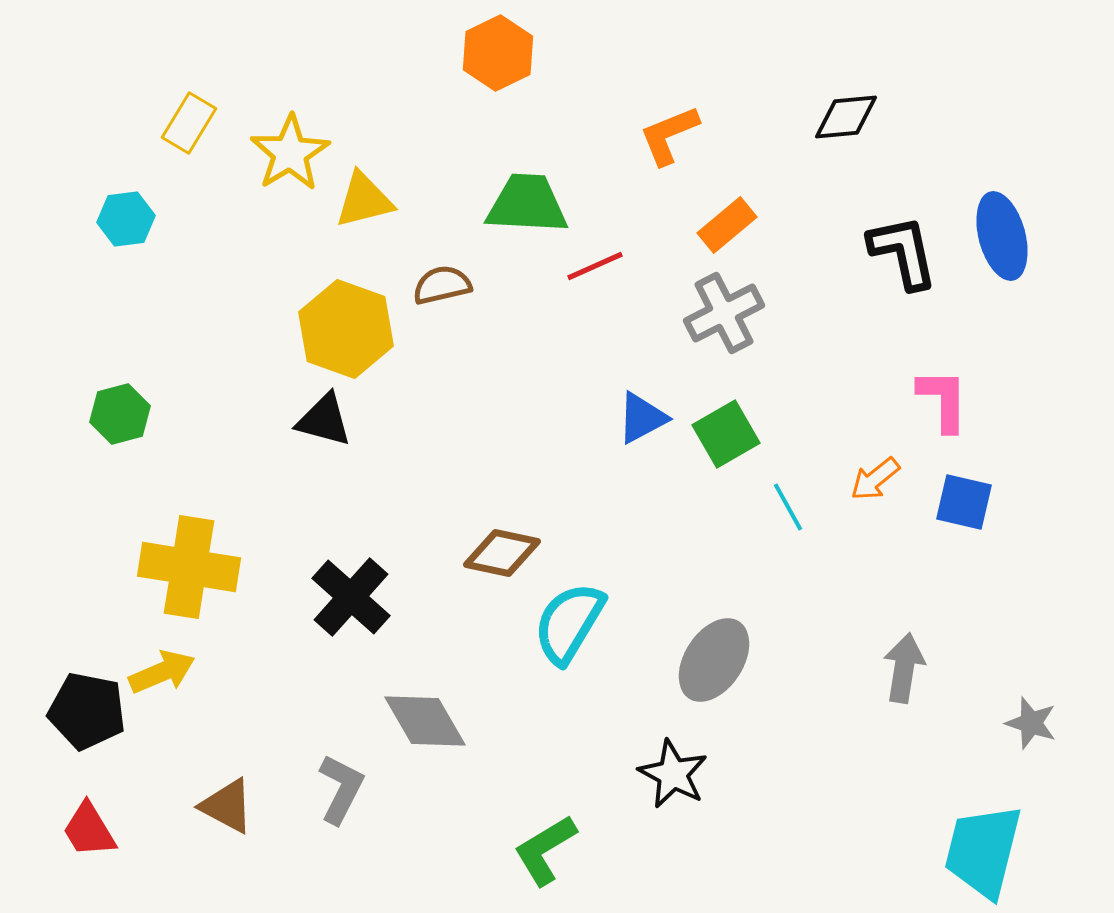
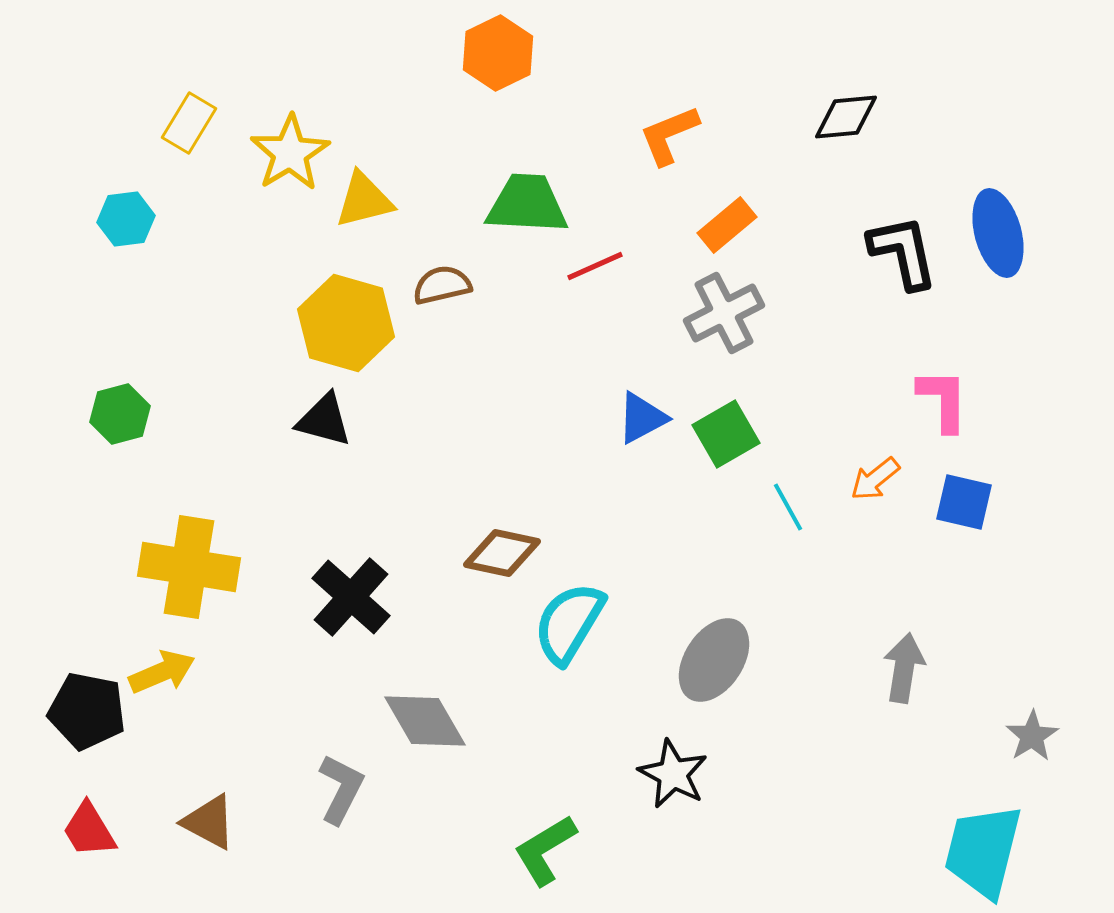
blue ellipse: moved 4 px left, 3 px up
yellow hexagon: moved 6 px up; rotated 4 degrees counterclockwise
gray star: moved 1 px right, 13 px down; rotated 22 degrees clockwise
brown triangle: moved 18 px left, 16 px down
